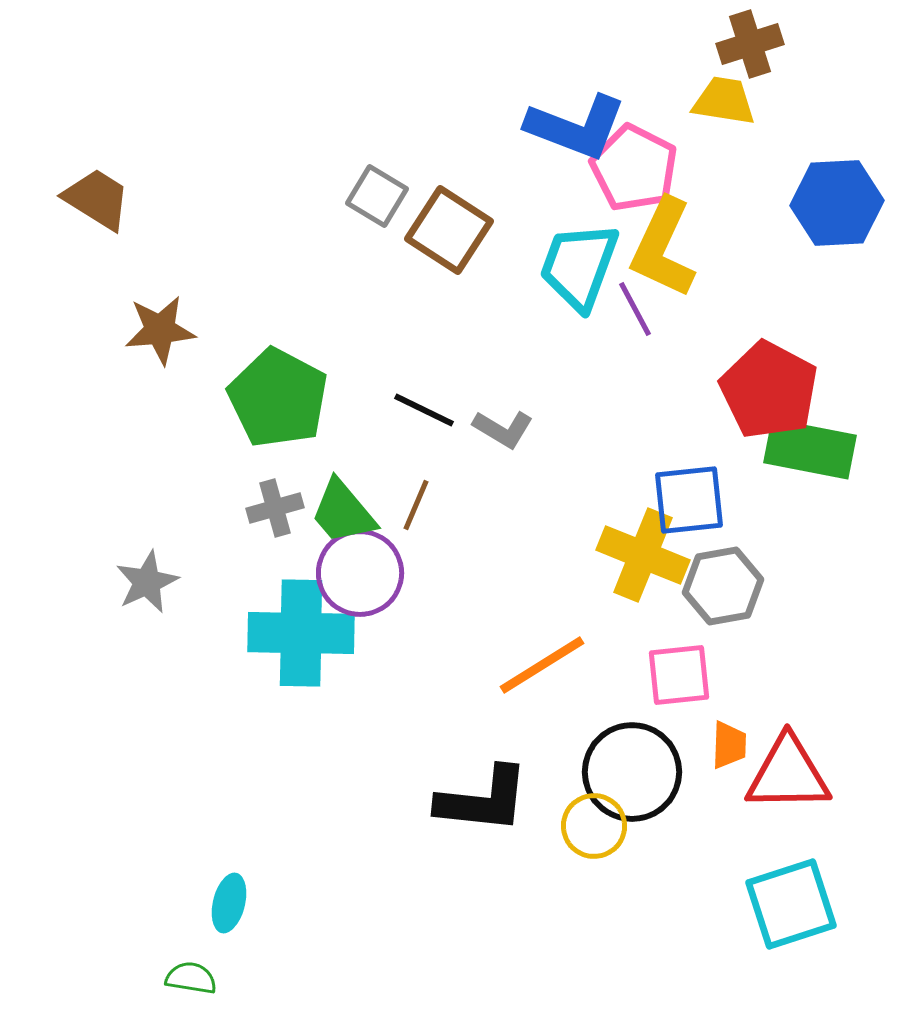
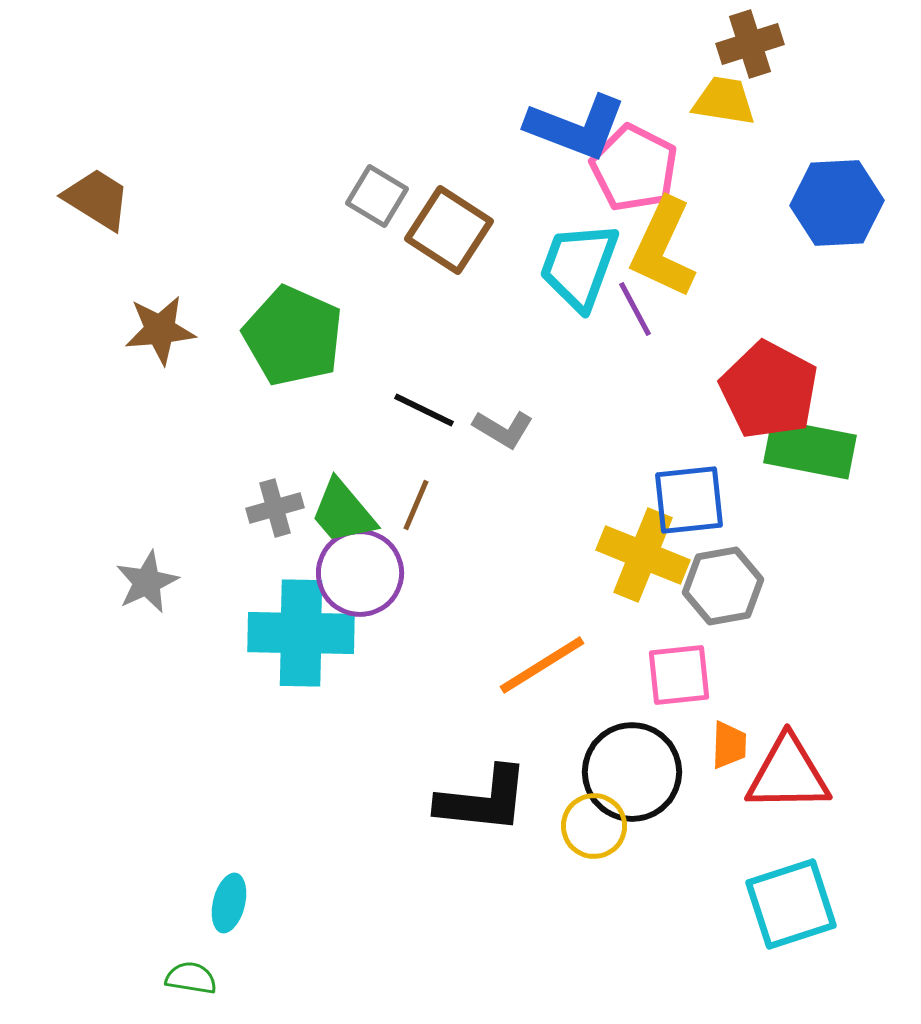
green pentagon: moved 15 px right, 62 px up; rotated 4 degrees counterclockwise
